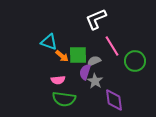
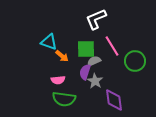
green square: moved 8 px right, 6 px up
